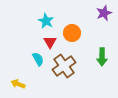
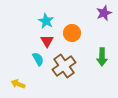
red triangle: moved 3 px left, 1 px up
